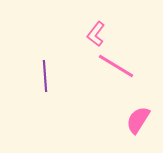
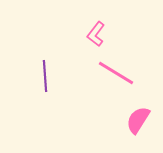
pink line: moved 7 px down
